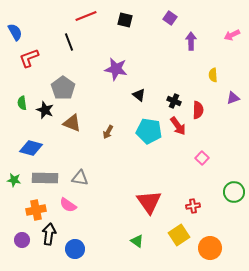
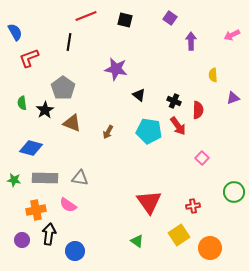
black line: rotated 30 degrees clockwise
black star: rotated 18 degrees clockwise
blue circle: moved 2 px down
